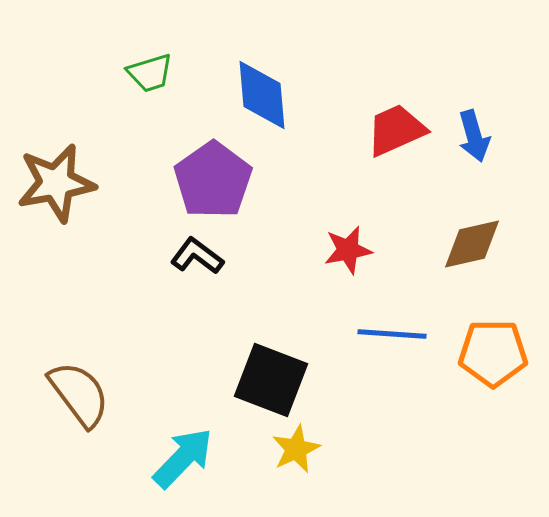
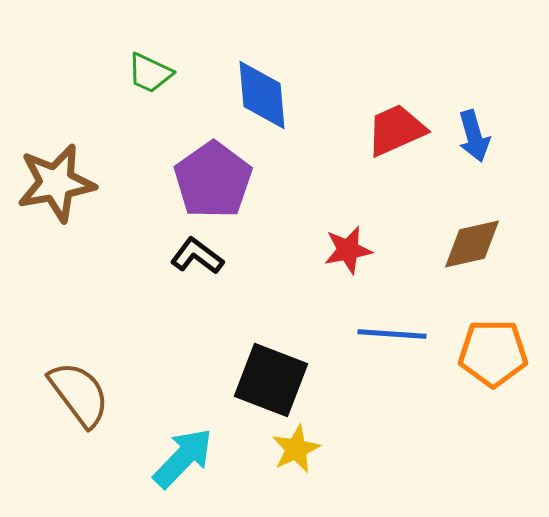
green trapezoid: rotated 42 degrees clockwise
